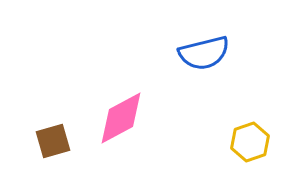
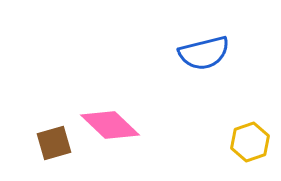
pink diamond: moved 11 px left, 7 px down; rotated 72 degrees clockwise
brown square: moved 1 px right, 2 px down
